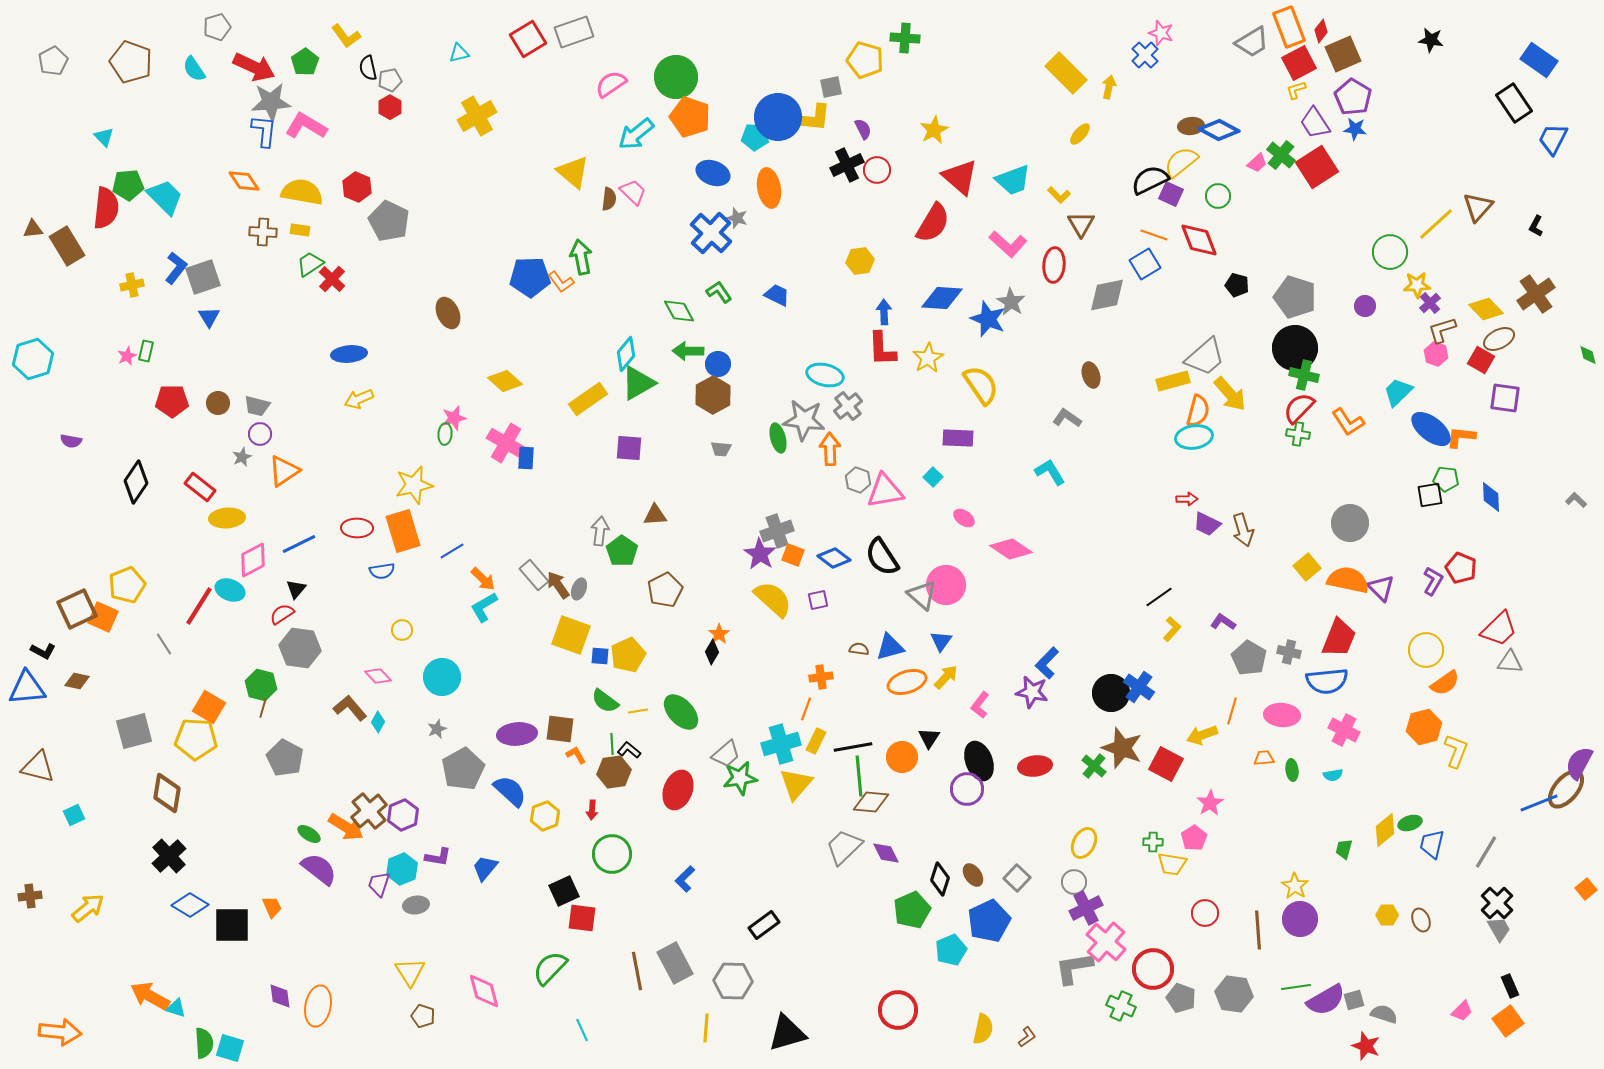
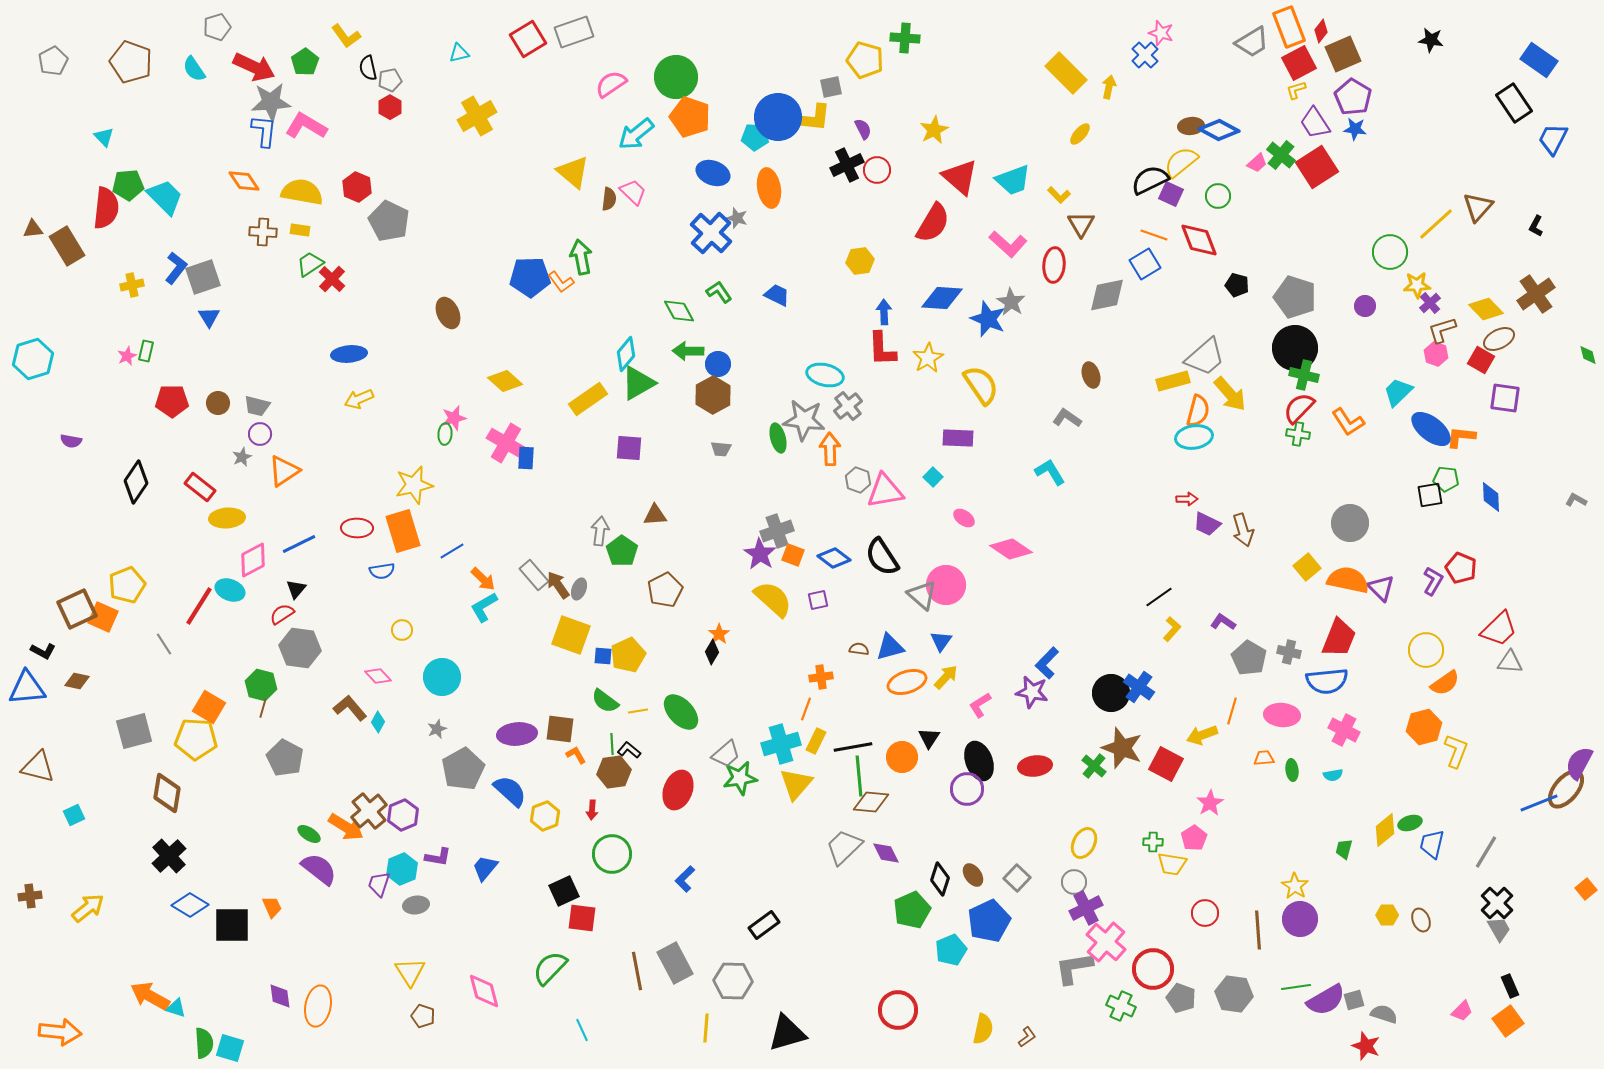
gray L-shape at (1576, 500): rotated 15 degrees counterclockwise
blue square at (600, 656): moved 3 px right
pink L-shape at (980, 705): rotated 20 degrees clockwise
